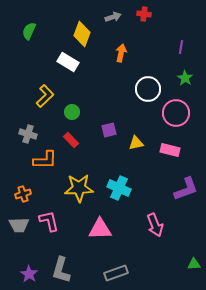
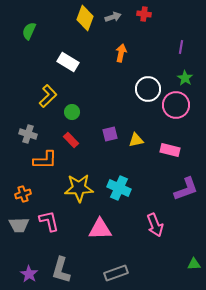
yellow diamond: moved 3 px right, 16 px up
yellow L-shape: moved 3 px right
pink circle: moved 8 px up
purple square: moved 1 px right, 4 px down
yellow triangle: moved 3 px up
